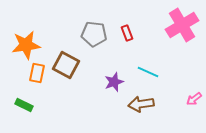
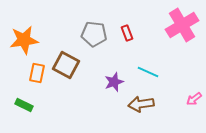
orange star: moved 2 px left, 5 px up
